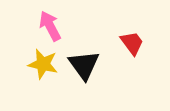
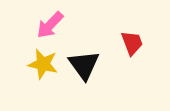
pink arrow: moved 1 px up; rotated 108 degrees counterclockwise
red trapezoid: rotated 16 degrees clockwise
